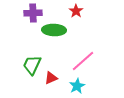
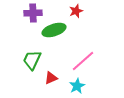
red star: rotated 16 degrees clockwise
green ellipse: rotated 20 degrees counterclockwise
green trapezoid: moved 5 px up
